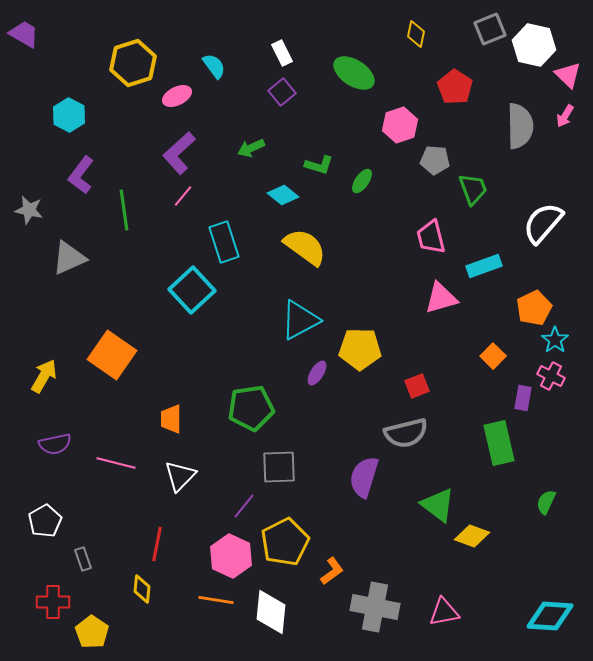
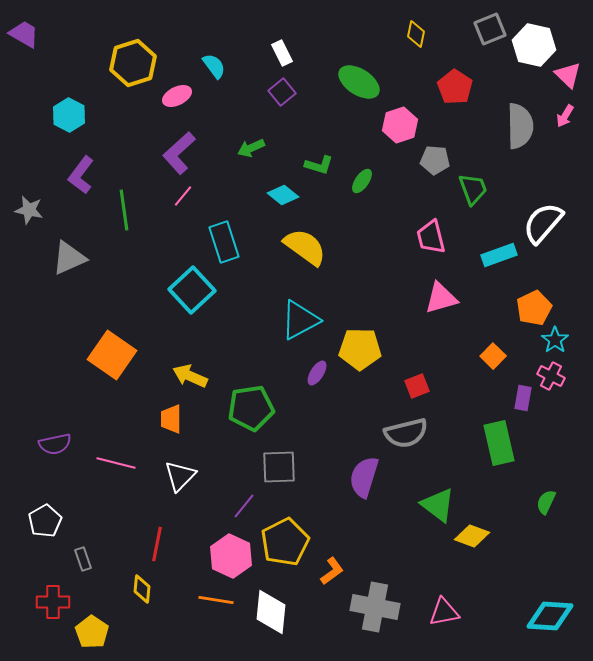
green ellipse at (354, 73): moved 5 px right, 9 px down
cyan rectangle at (484, 266): moved 15 px right, 11 px up
yellow arrow at (44, 376): moved 146 px right; rotated 96 degrees counterclockwise
